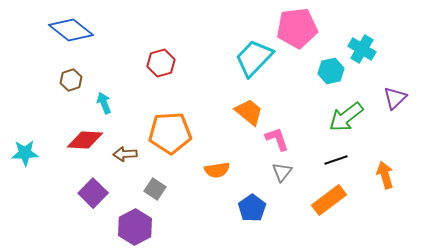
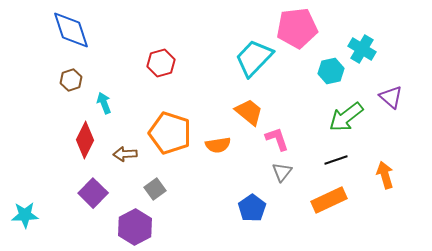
blue diamond: rotated 33 degrees clockwise
purple triangle: moved 4 px left, 1 px up; rotated 35 degrees counterclockwise
orange pentagon: rotated 21 degrees clockwise
red diamond: rotated 66 degrees counterclockwise
cyan star: moved 62 px down
orange semicircle: moved 1 px right, 25 px up
gray square: rotated 20 degrees clockwise
orange rectangle: rotated 12 degrees clockwise
